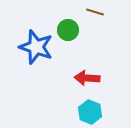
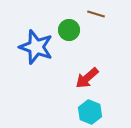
brown line: moved 1 px right, 2 px down
green circle: moved 1 px right
red arrow: rotated 45 degrees counterclockwise
